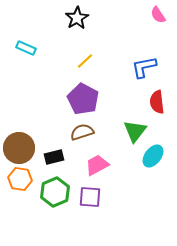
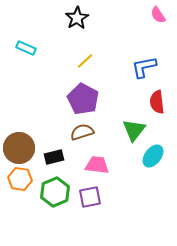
green triangle: moved 1 px left, 1 px up
pink trapezoid: rotated 35 degrees clockwise
purple square: rotated 15 degrees counterclockwise
